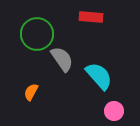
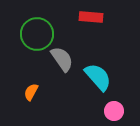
cyan semicircle: moved 1 px left, 1 px down
